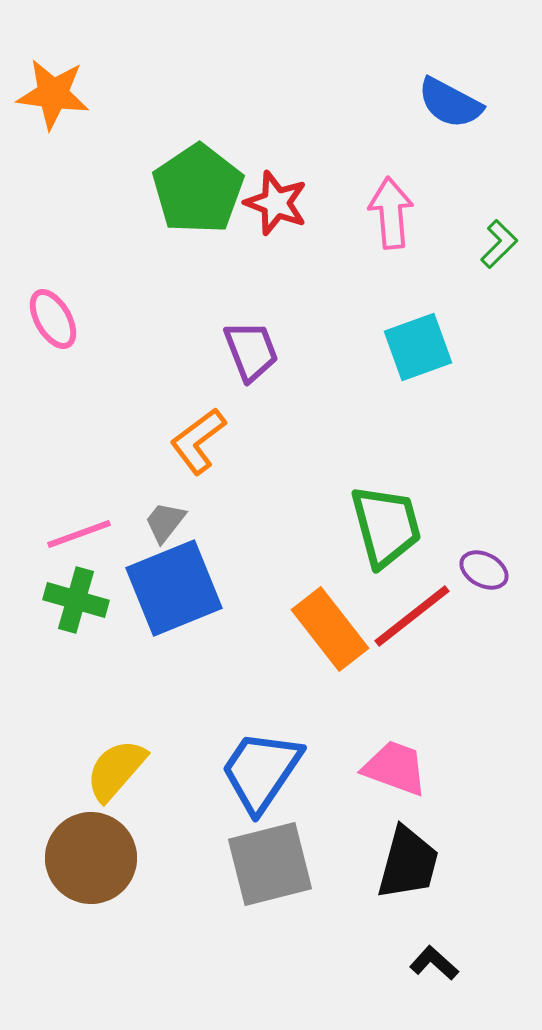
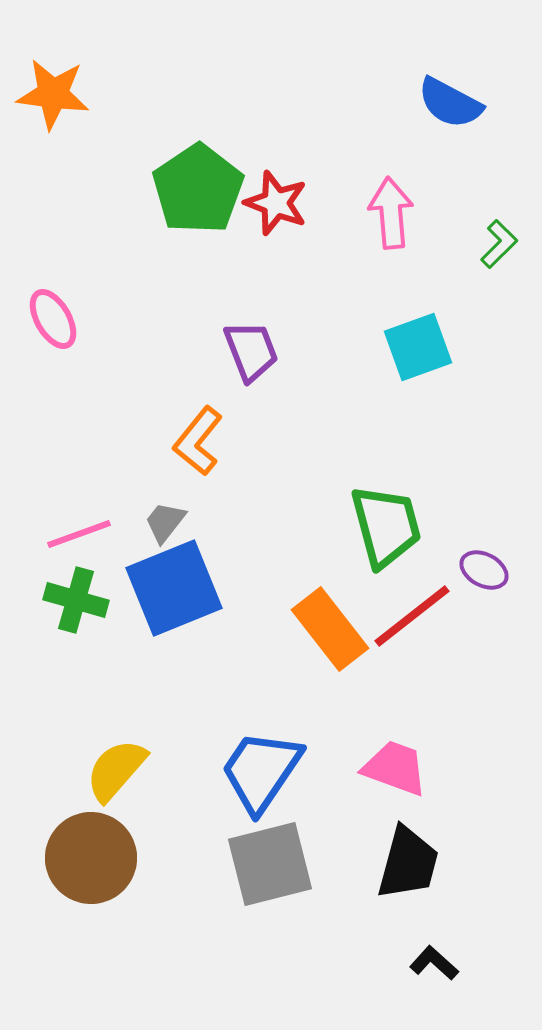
orange L-shape: rotated 14 degrees counterclockwise
